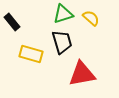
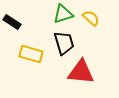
black rectangle: rotated 18 degrees counterclockwise
black trapezoid: moved 2 px right, 1 px down
red triangle: moved 1 px left, 2 px up; rotated 16 degrees clockwise
